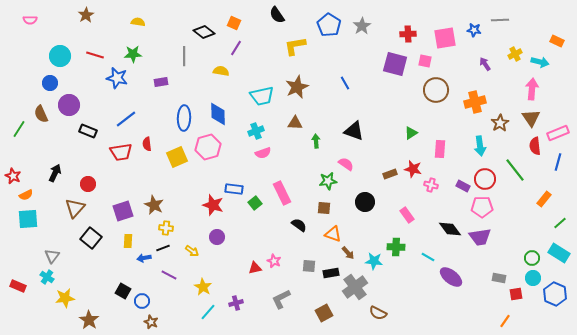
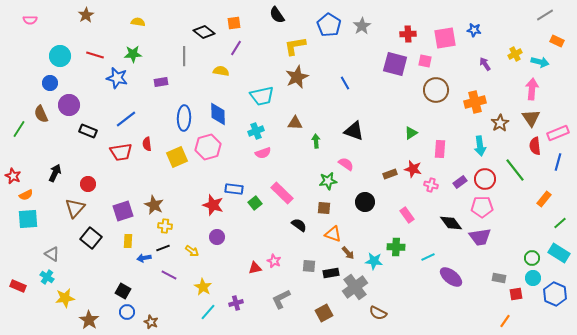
gray line at (500, 20): moved 45 px right, 5 px up; rotated 30 degrees counterclockwise
orange square at (234, 23): rotated 32 degrees counterclockwise
brown star at (297, 87): moved 10 px up
purple rectangle at (463, 186): moved 3 px left, 4 px up; rotated 64 degrees counterclockwise
pink rectangle at (282, 193): rotated 20 degrees counterclockwise
yellow cross at (166, 228): moved 1 px left, 2 px up
black diamond at (450, 229): moved 1 px right, 6 px up
gray triangle at (52, 256): moved 2 px up; rotated 35 degrees counterclockwise
cyan line at (428, 257): rotated 56 degrees counterclockwise
blue circle at (142, 301): moved 15 px left, 11 px down
